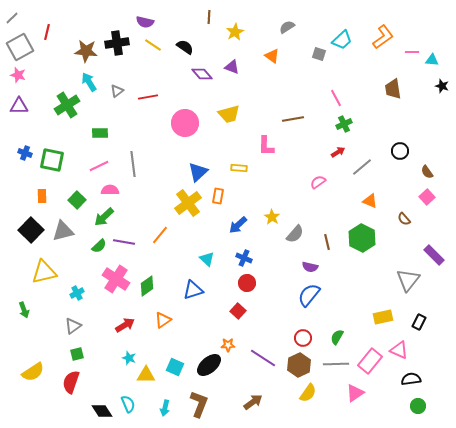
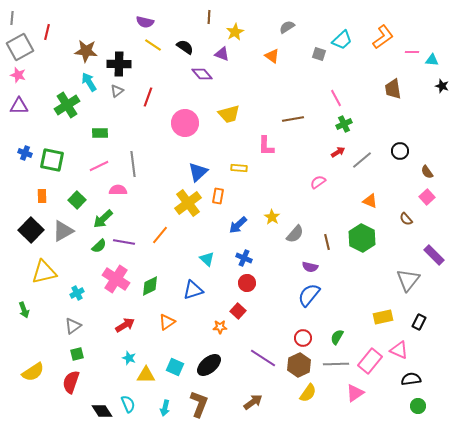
gray line at (12, 18): rotated 40 degrees counterclockwise
black cross at (117, 43): moved 2 px right, 21 px down; rotated 10 degrees clockwise
purple triangle at (232, 67): moved 10 px left, 13 px up
red line at (148, 97): rotated 60 degrees counterclockwise
gray line at (362, 167): moved 7 px up
pink semicircle at (110, 190): moved 8 px right
green arrow at (104, 217): moved 1 px left, 2 px down
brown semicircle at (404, 219): moved 2 px right
gray triangle at (63, 231): rotated 15 degrees counterclockwise
green diamond at (147, 286): moved 3 px right; rotated 10 degrees clockwise
orange triangle at (163, 320): moved 4 px right, 2 px down
orange star at (228, 345): moved 8 px left, 18 px up
